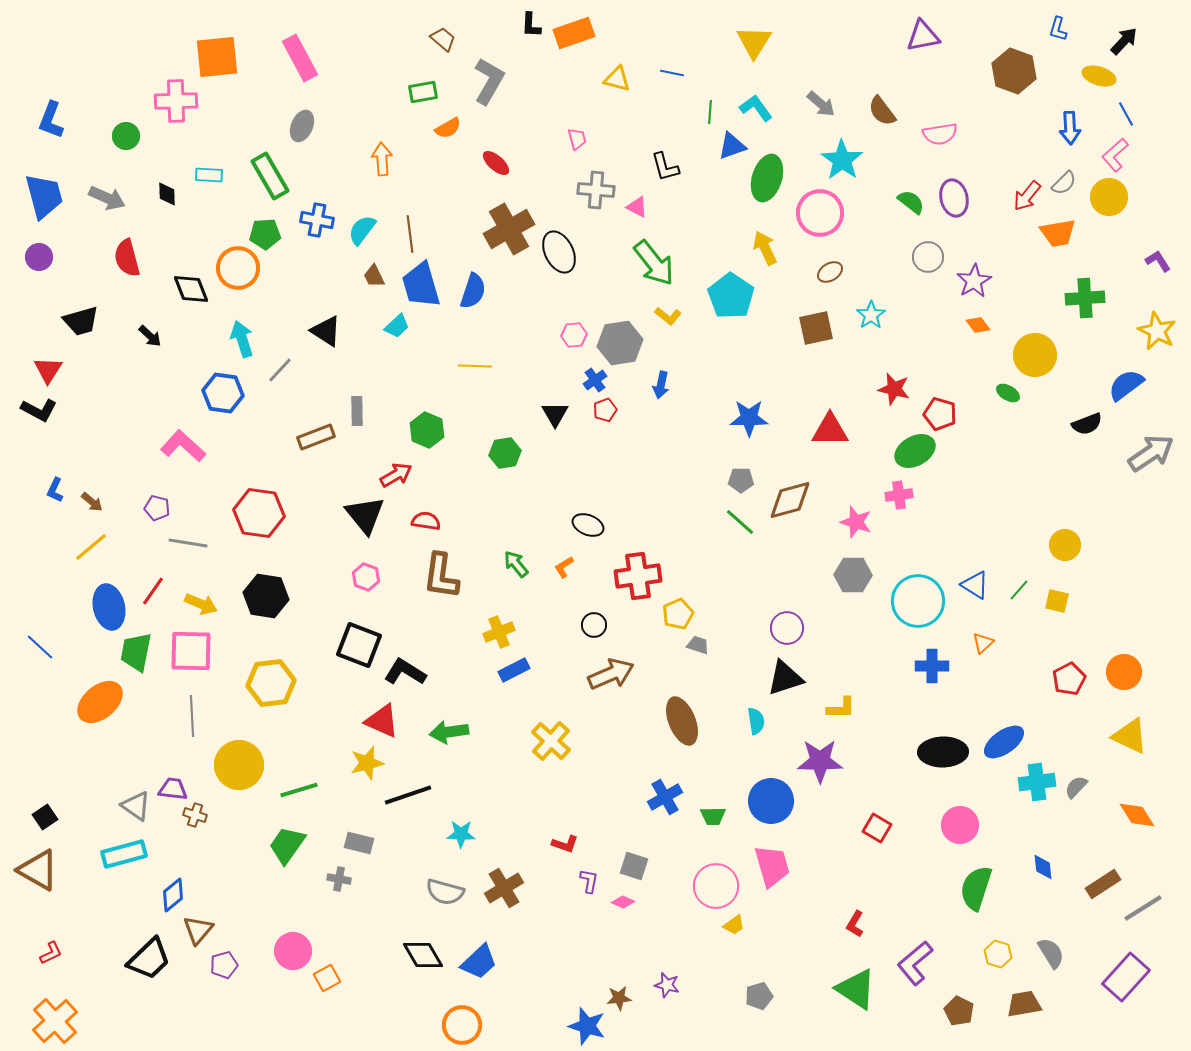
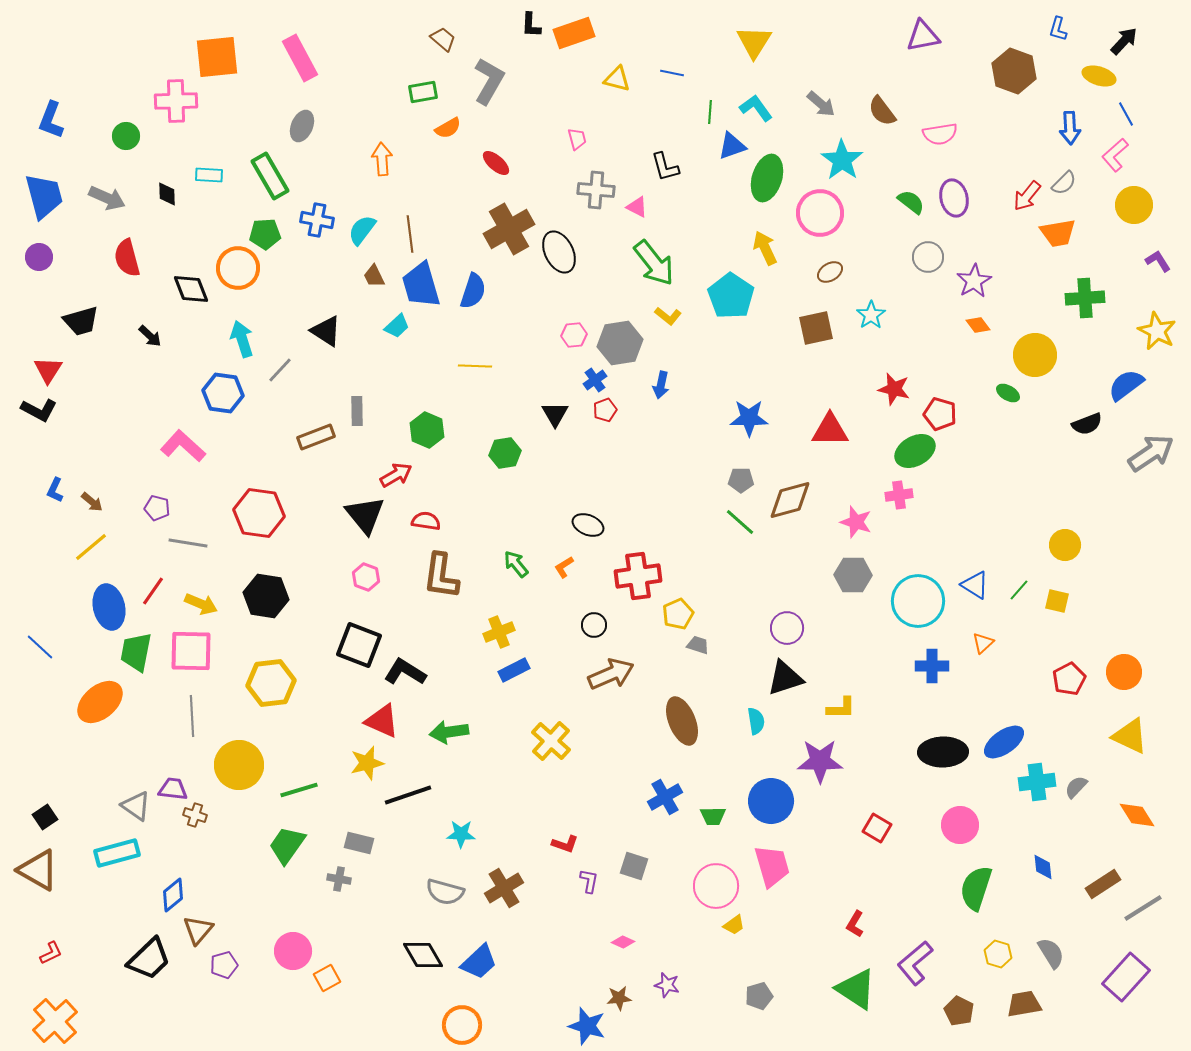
yellow circle at (1109, 197): moved 25 px right, 8 px down
cyan rectangle at (124, 854): moved 7 px left, 1 px up
pink diamond at (623, 902): moved 40 px down
